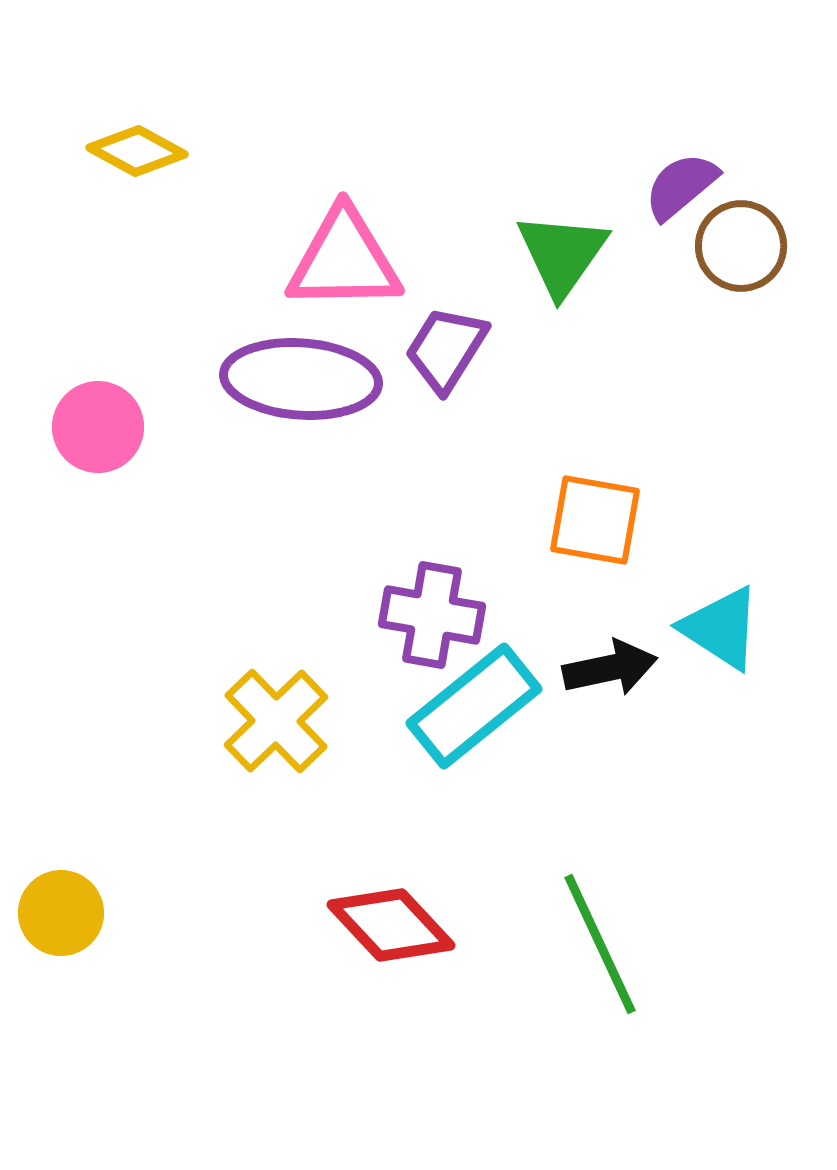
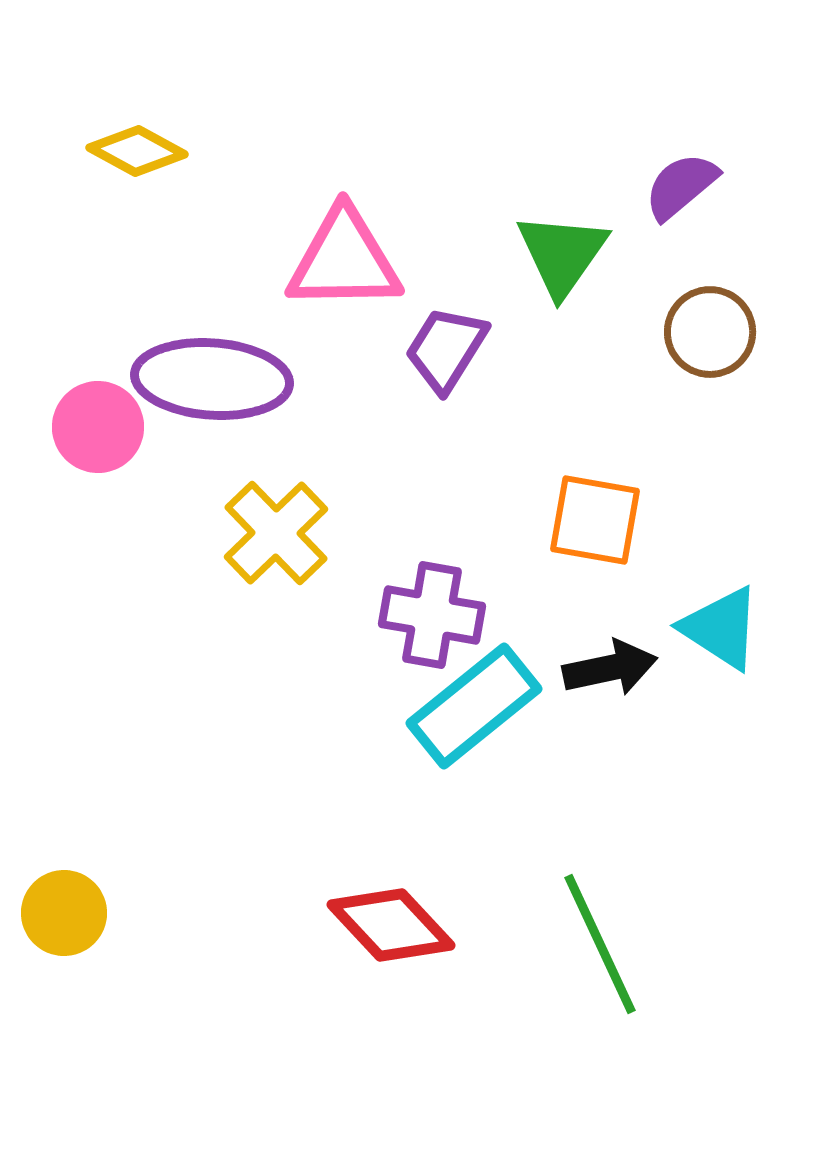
brown circle: moved 31 px left, 86 px down
purple ellipse: moved 89 px left
yellow cross: moved 188 px up
yellow circle: moved 3 px right
